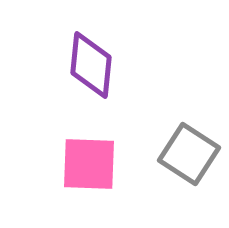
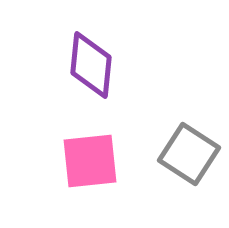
pink square: moved 1 px right, 3 px up; rotated 8 degrees counterclockwise
